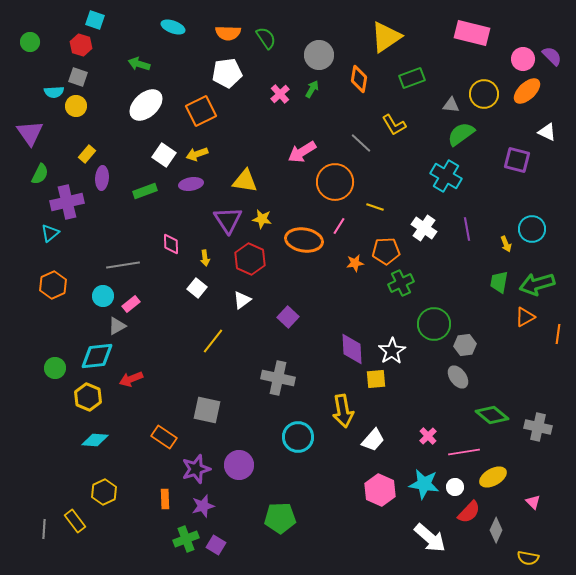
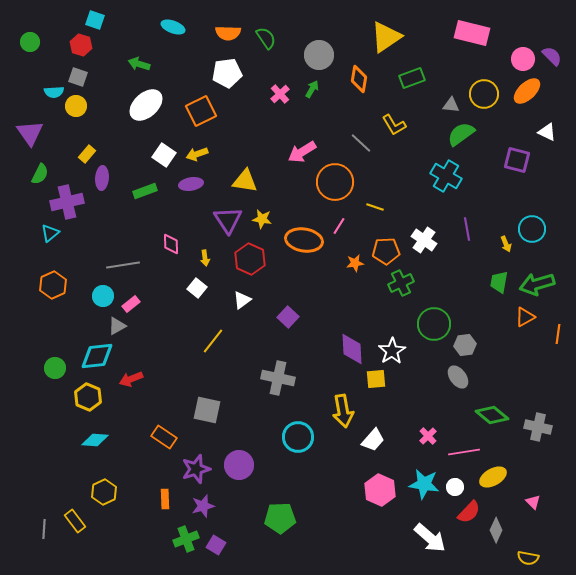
white cross at (424, 228): moved 12 px down
